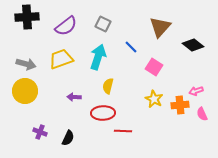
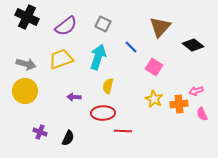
black cross: rotated 30 degrees clockwise
orange cross: moved 1 px left, 1 px up
